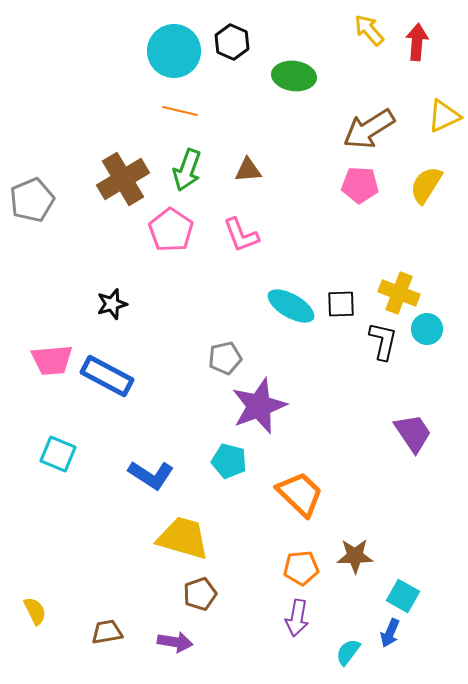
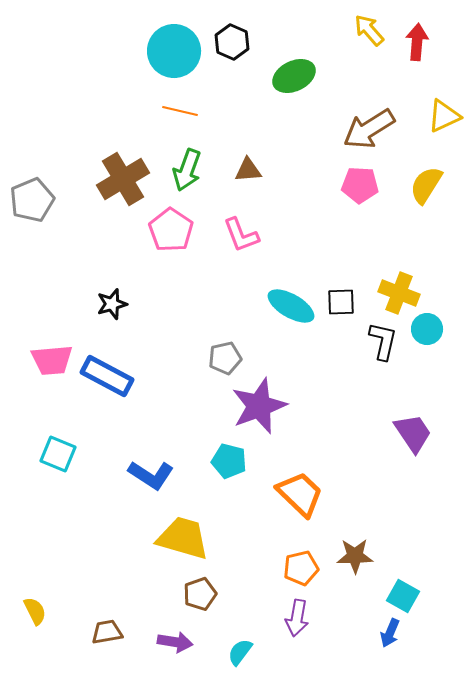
green ellipse at (294, 76): rotated 33 degrees counterclockwise
black square at (341, 304): moved 2 px up
orange pentagon at (301, 568): rotated 8 degrees counterclockwise
cyan semicircle at (348, 652): moved 108 px left
